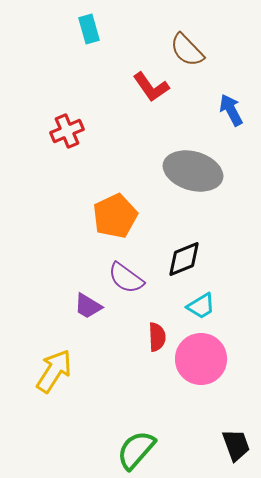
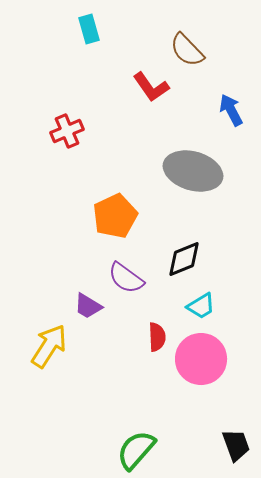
yellow arrow: moved 5 px left, 25 px up
